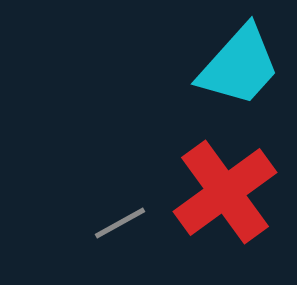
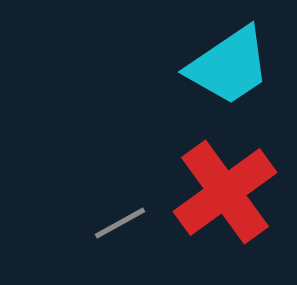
cyan trapezoid: moved 10 px left; rotated 14 degrees clockwise
